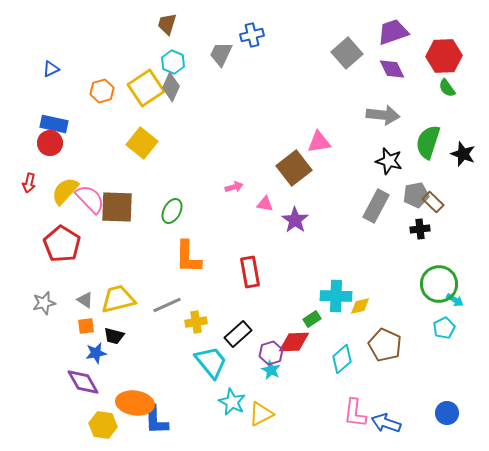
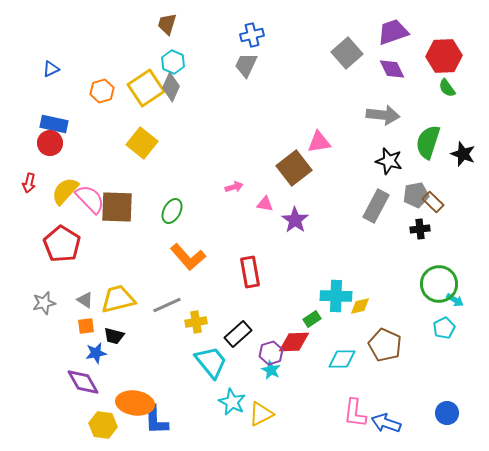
gray trapezoid at (221, 54): moved 25 px right, 11 px down
orange L-shape at (188, 257): rotated 42 degrees counterclockwise
cyan diamond at (342, 359): rotated 40 degrees clockwise
